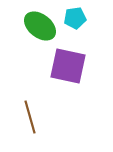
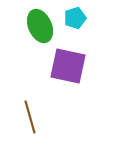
cyan pentagon: rotated 10 degrees counterclockwise
green ellipse: rotated 28 degrees clockwise
